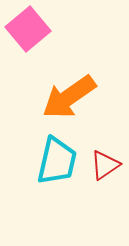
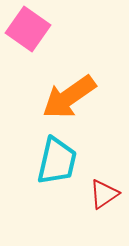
pink square: rotated 15 degrees counterclockwise
red triangle: moved 1 px left, 29 px down
